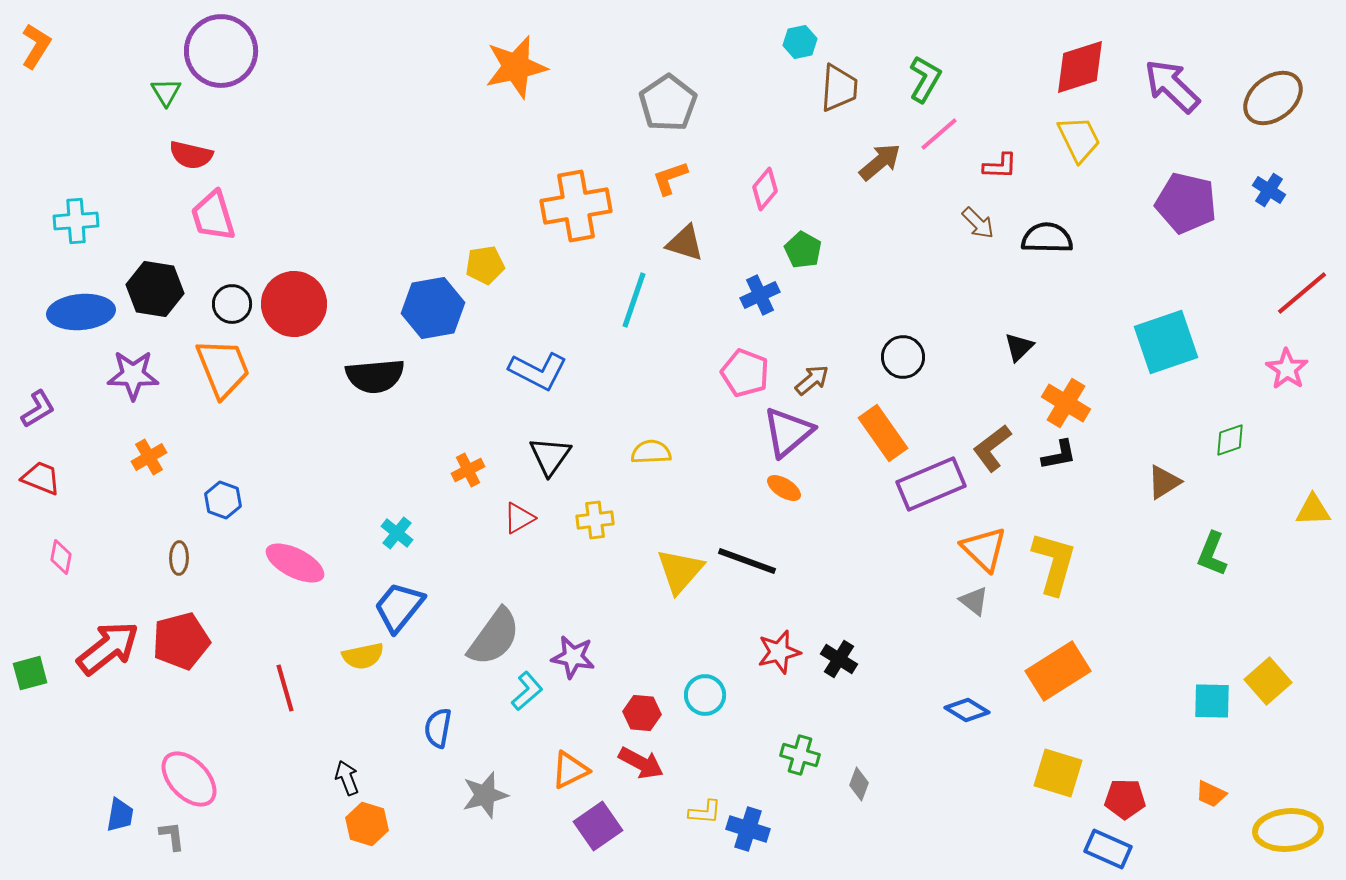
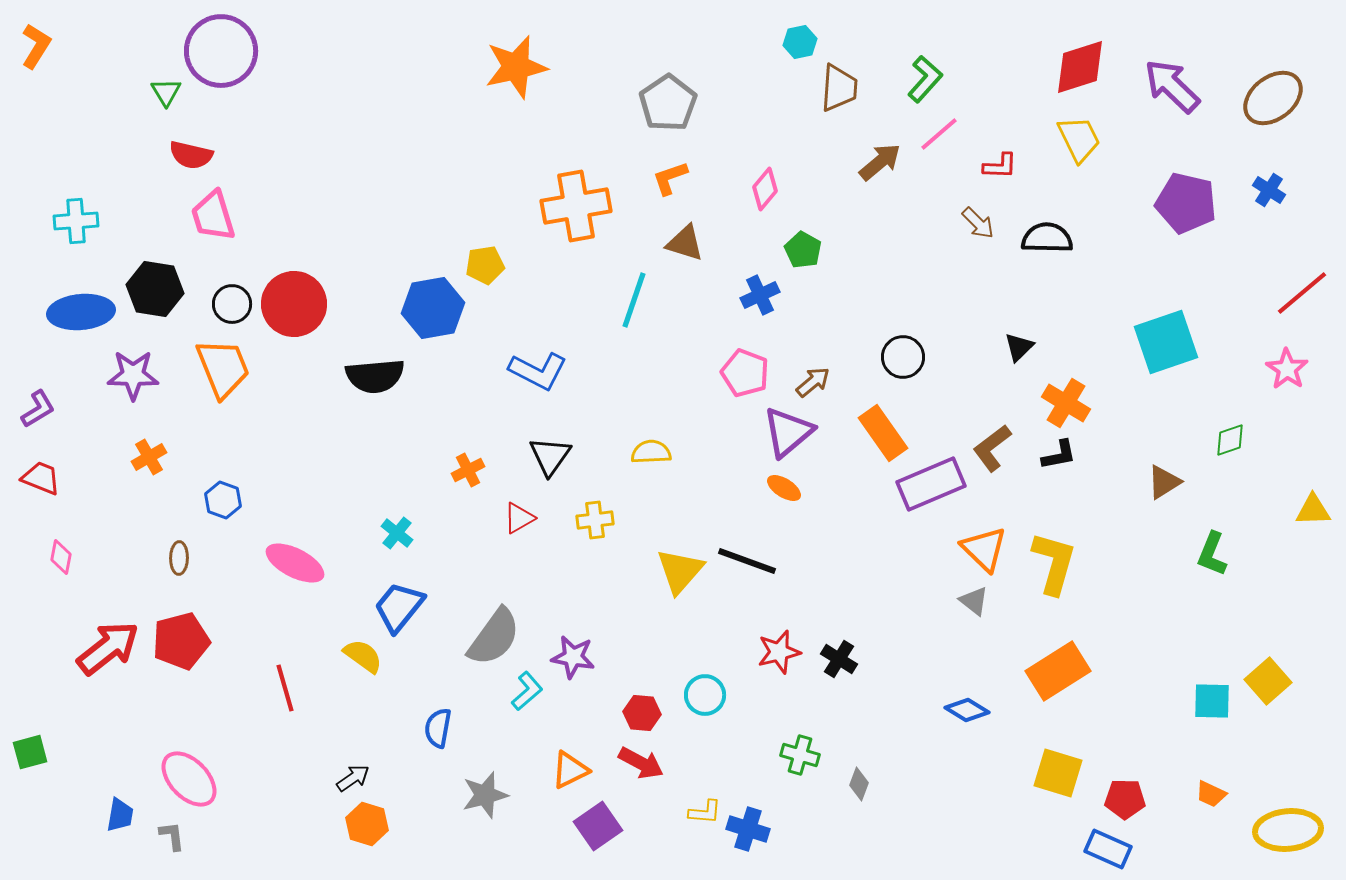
green L-shape at (925, 79): rotated 12 degrees clockwise
brown arrow at (812, 380): moved 1 px right, 2 px down
yellow semicircle at (363, 656): rotated 132 degrees counterclockwise
green square at (30, 673): moved 79 px down
black arrow at (347, 778): moved 6 px right; rotated 76 degrees clockwise
